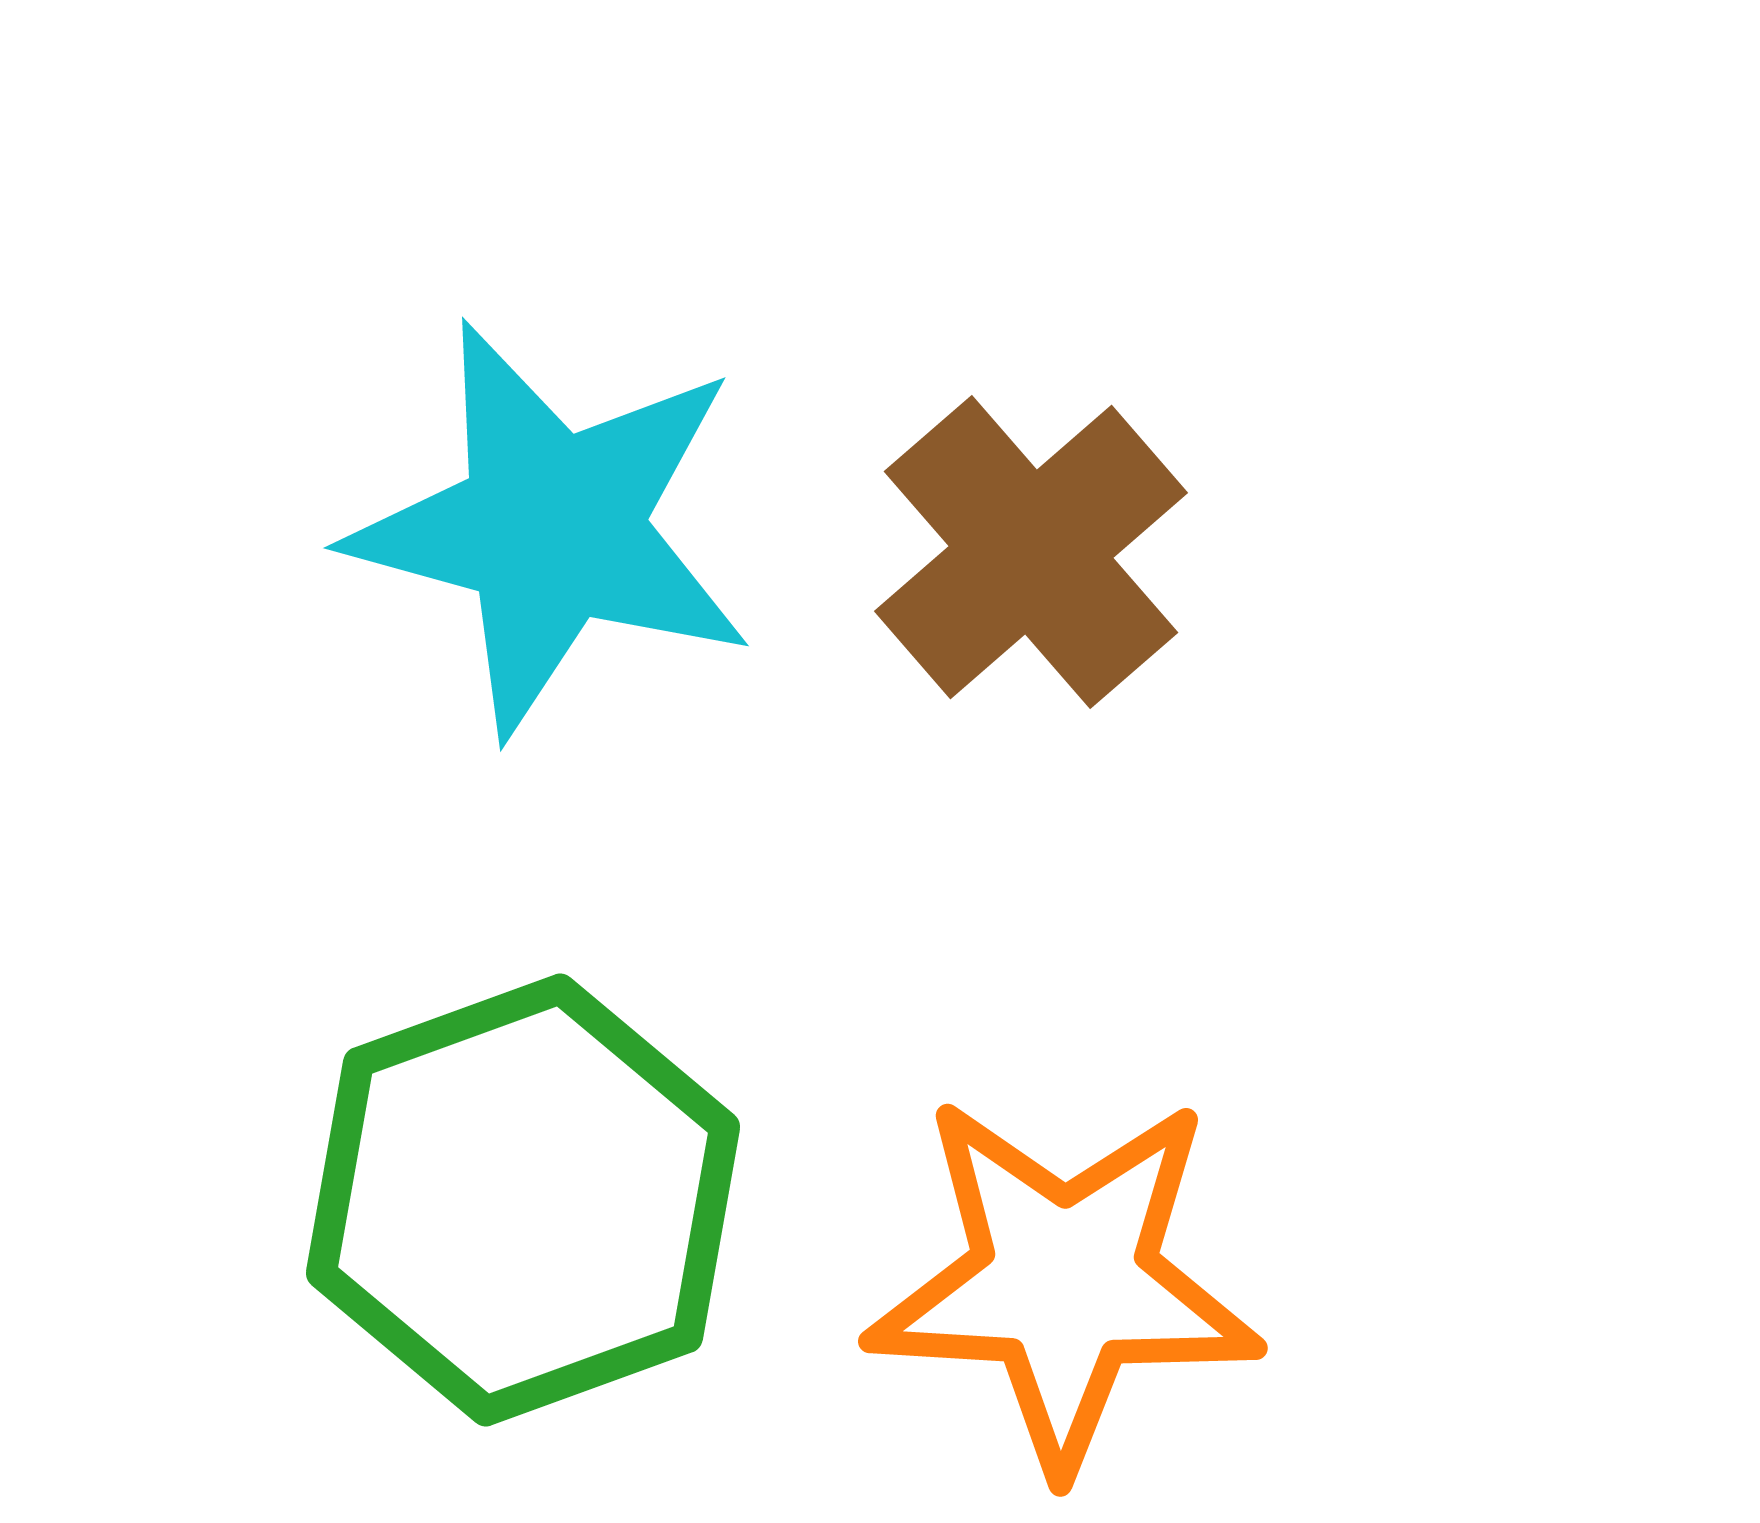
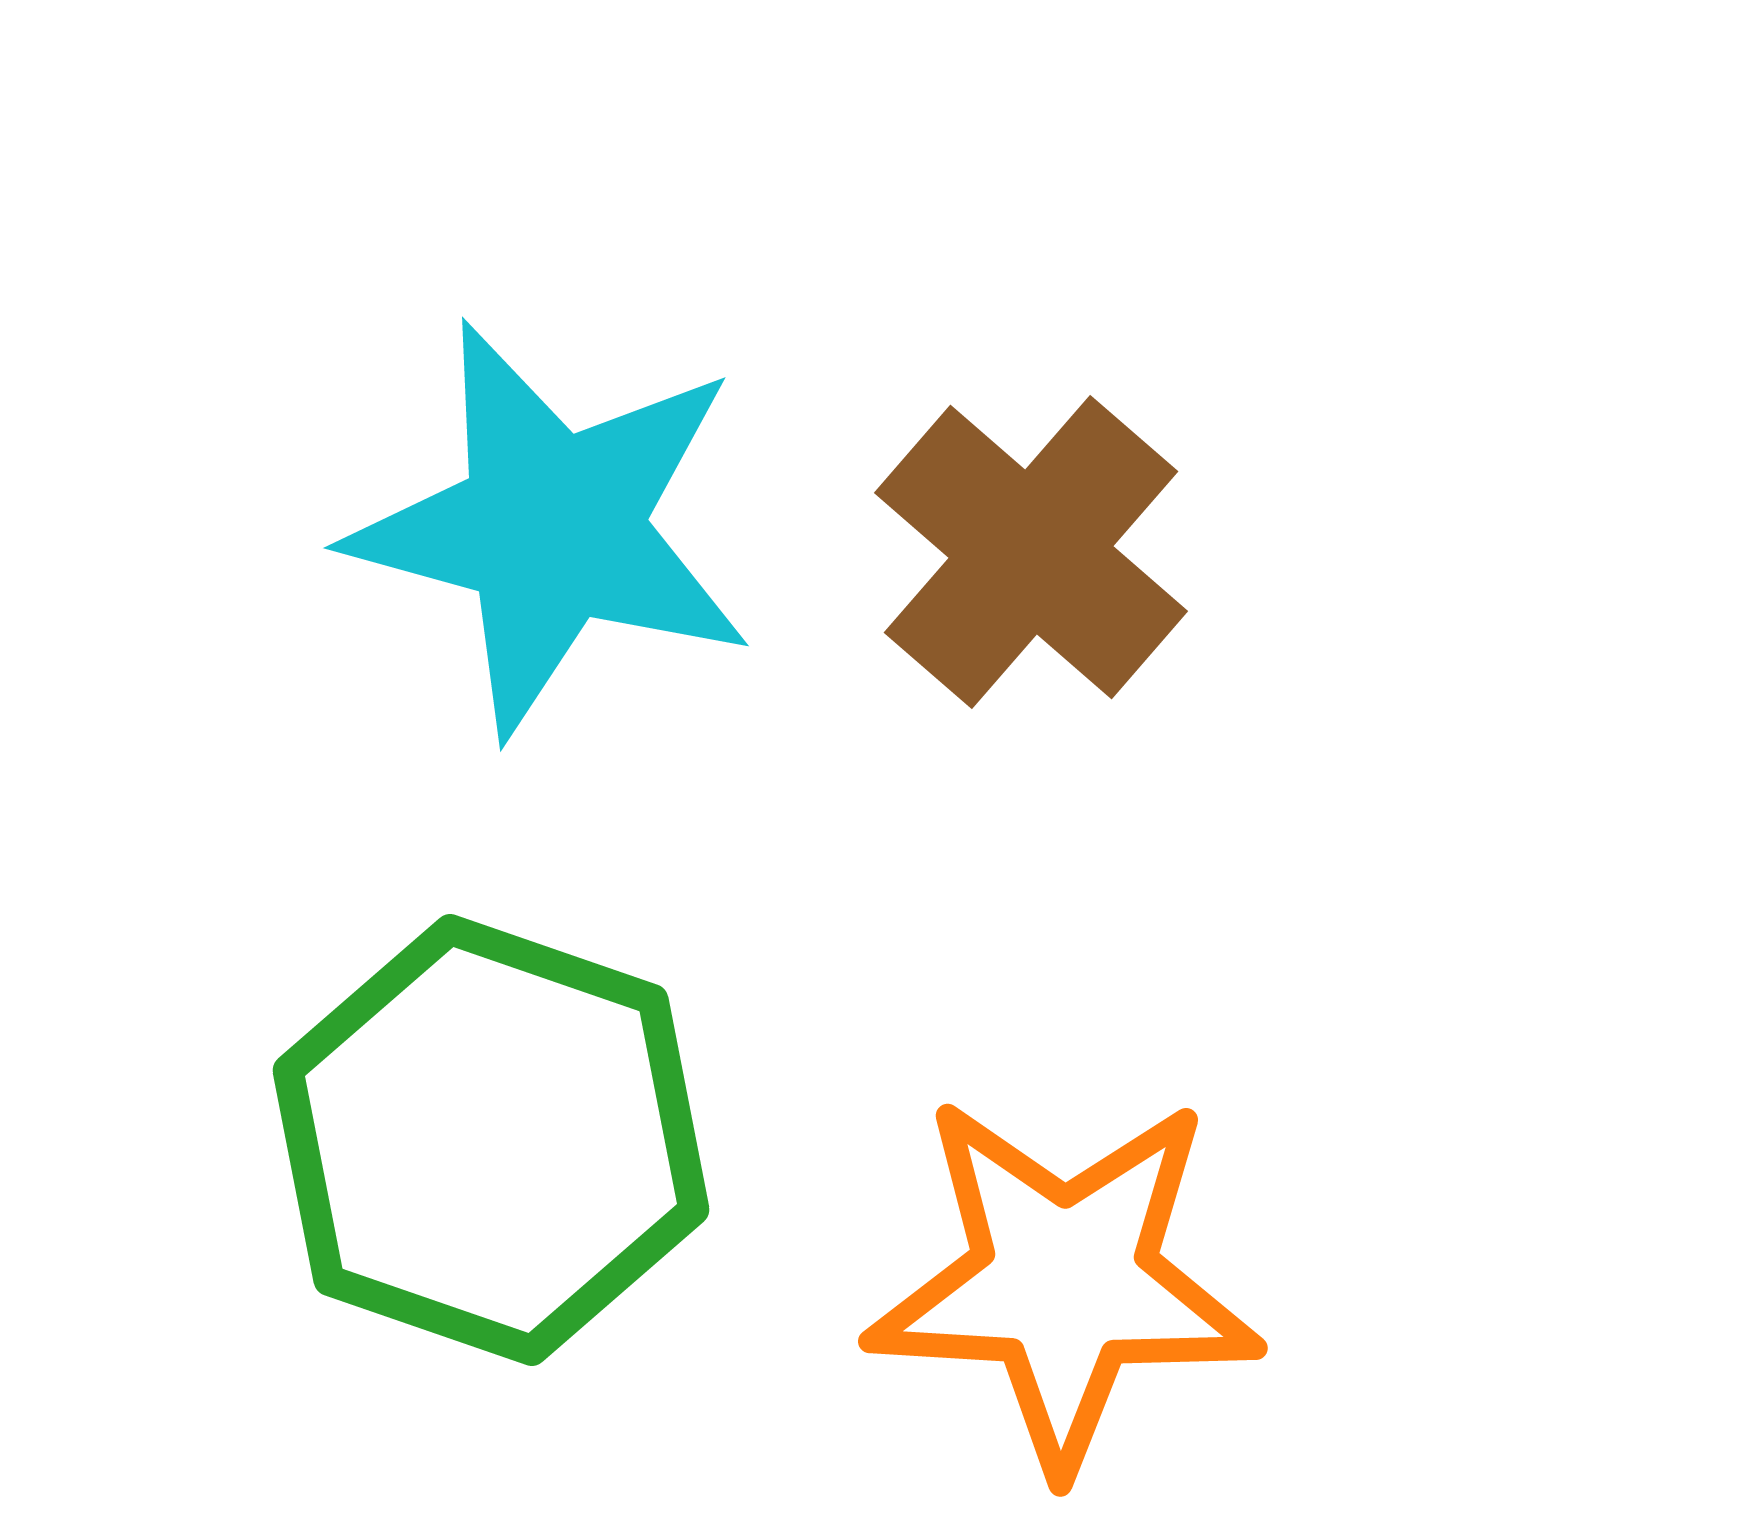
brown cross: rotated 8 degrees counterclockwise
green hexagon: moved 32 px left, 60 px up; rotated 21 degrees counterclockwise
